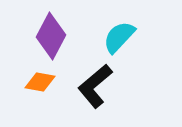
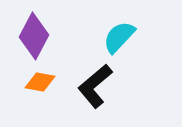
purple diamond: moved 17 px left
